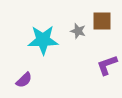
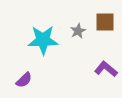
brown square: moved 3 px right, 1 px down
gray star: rotated 28 degrees clockwise
purple L-shape: moved 1 px left, 4 px down; rotated 60 degrees clockwise
